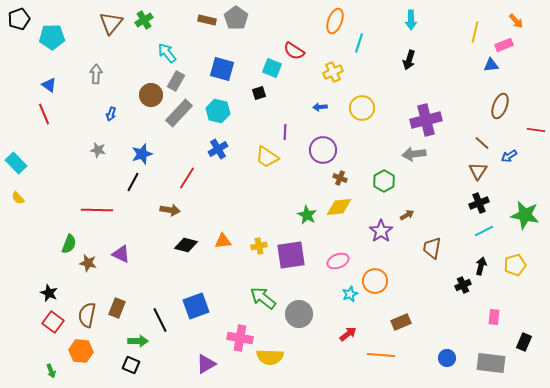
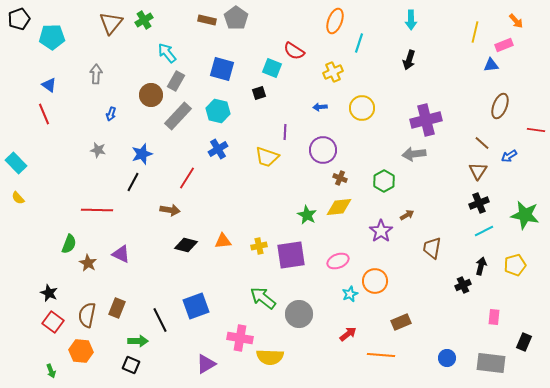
gray rectangle at (179, 113): moved 1 px left, 3 px down
yellow trapezoid at (267, 157): rotated 15 degrees counterclockwise
brown star at (88, 263): rotated 18 degrees clockwise
